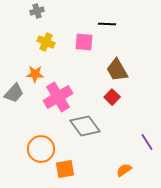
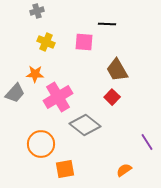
gray trapezoid: moved 1 px right
gray diamond: moved 1 px up; rotated 16 degrees counterclockwise
orange circle: moved 5 px up
